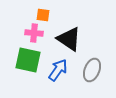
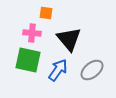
orange square: moved 3 px right, 2 px up
pink cross: moved 2 px left
black triangle: rotated 16 degrees clockwise
gray ellipse: rotated 30 degrees clockwise
